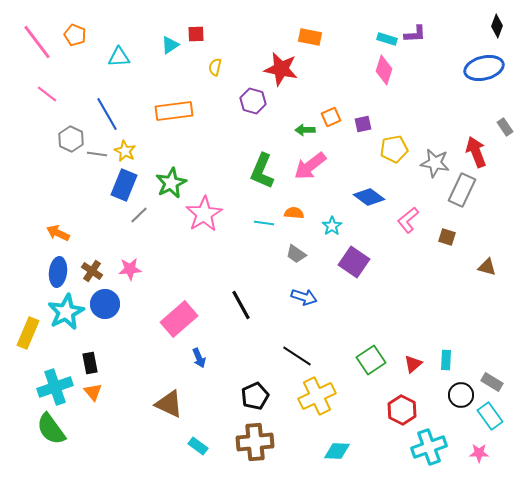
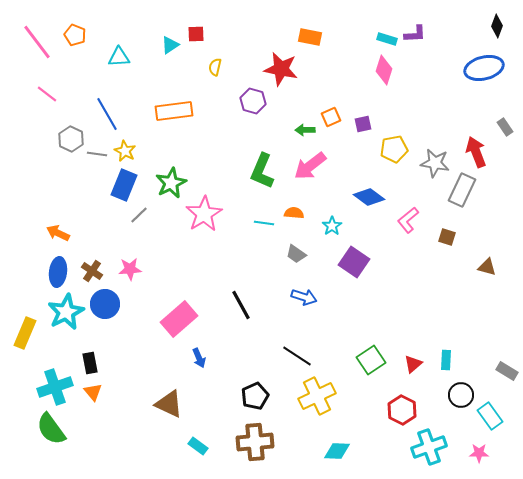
yellow rectangle at (28, 333): moved 3 px left
gray rectangle at (492, 382): moved 15 px right, 11 px up
